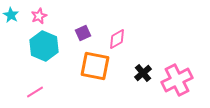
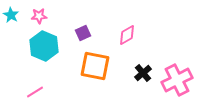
pink star: rotated 21 degrees clockwise
pink diamond: moved 10 px right, 4 px up
